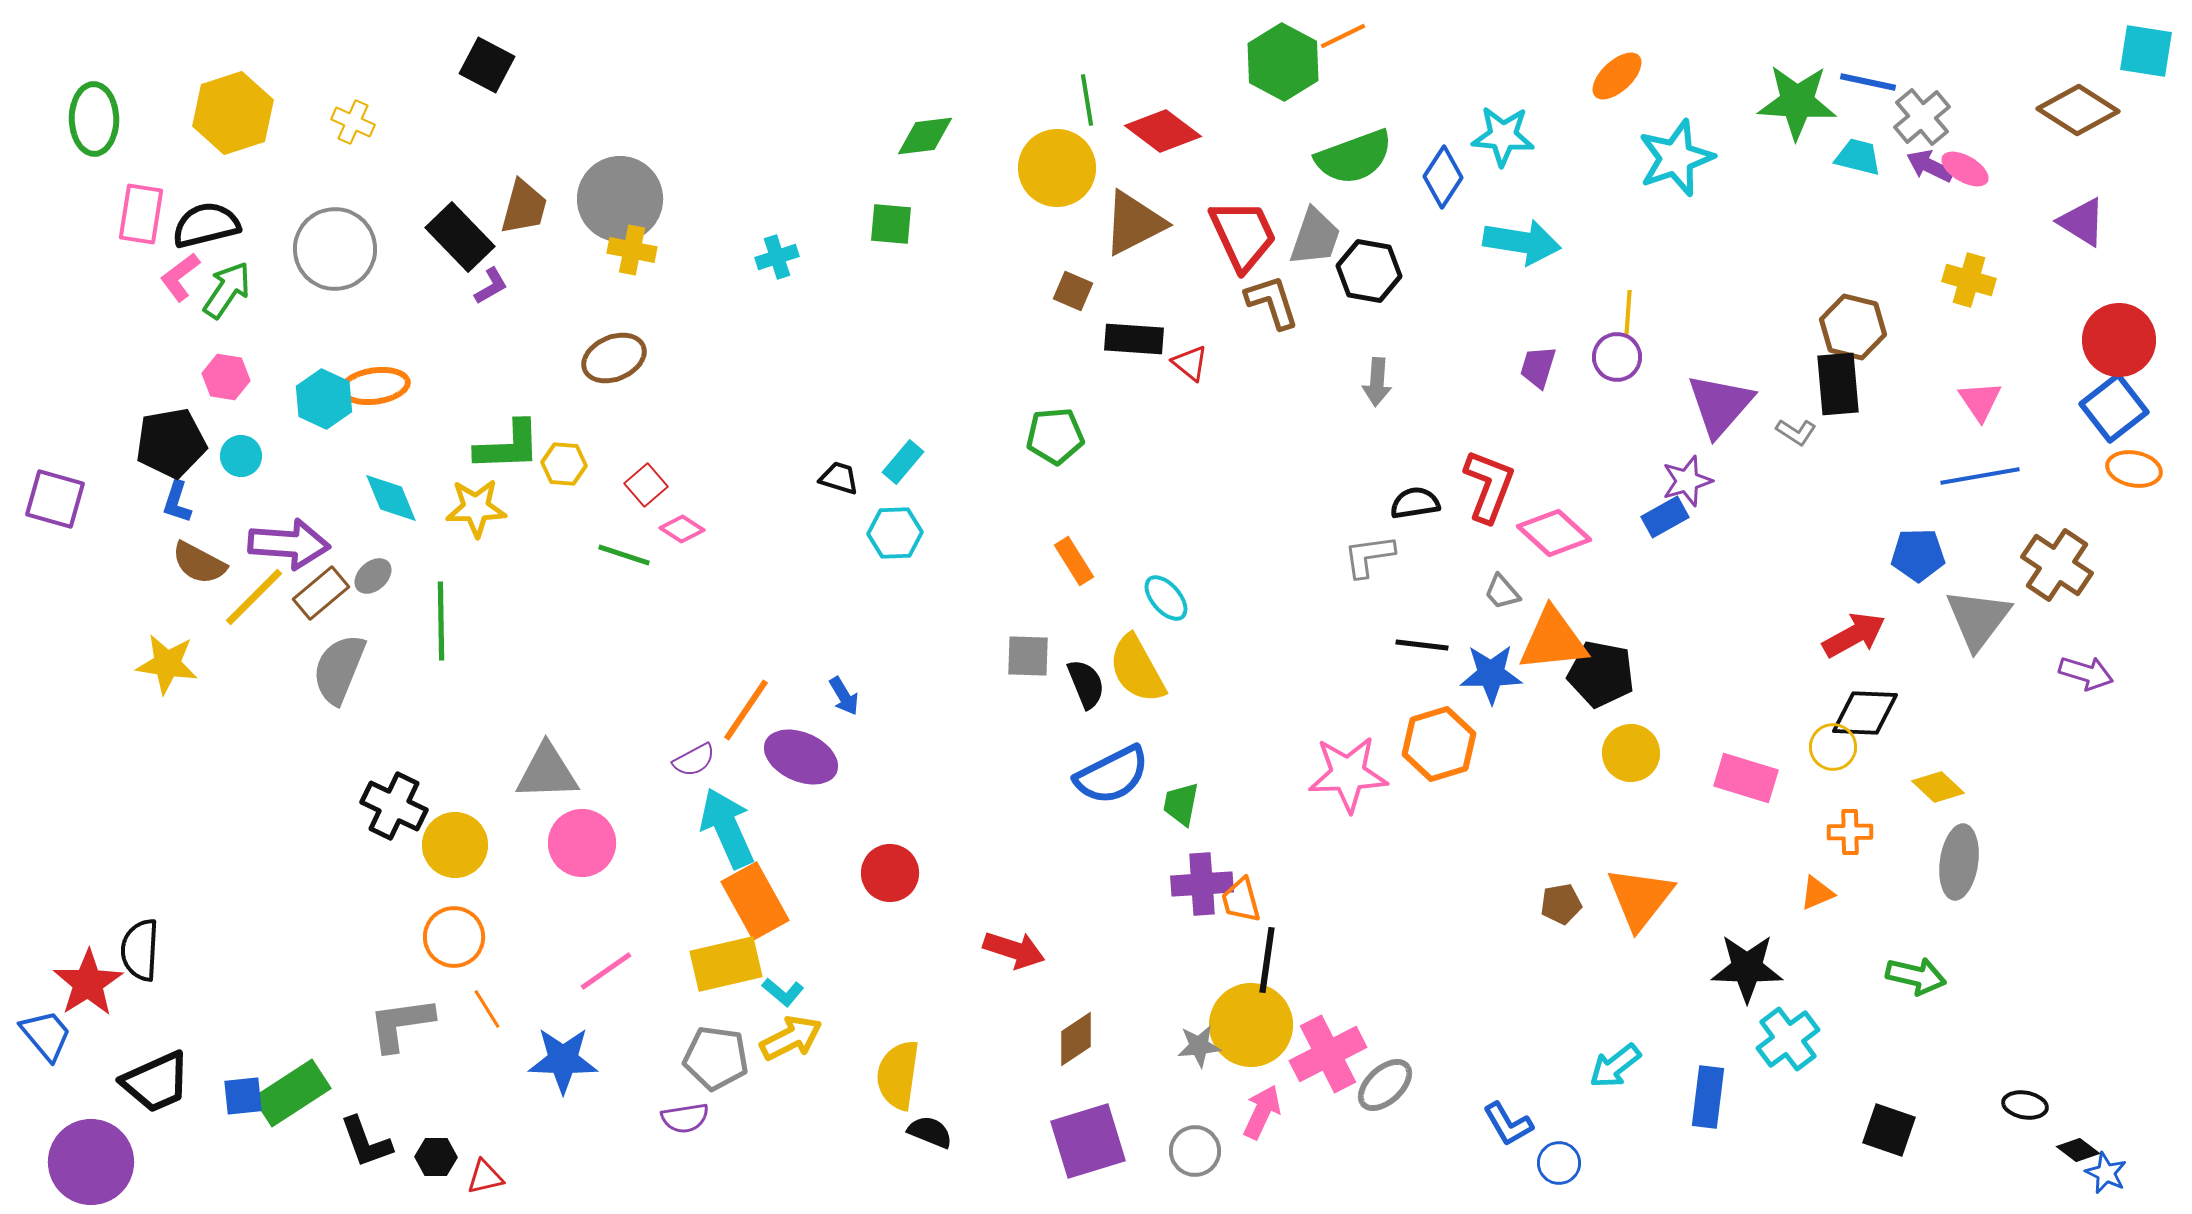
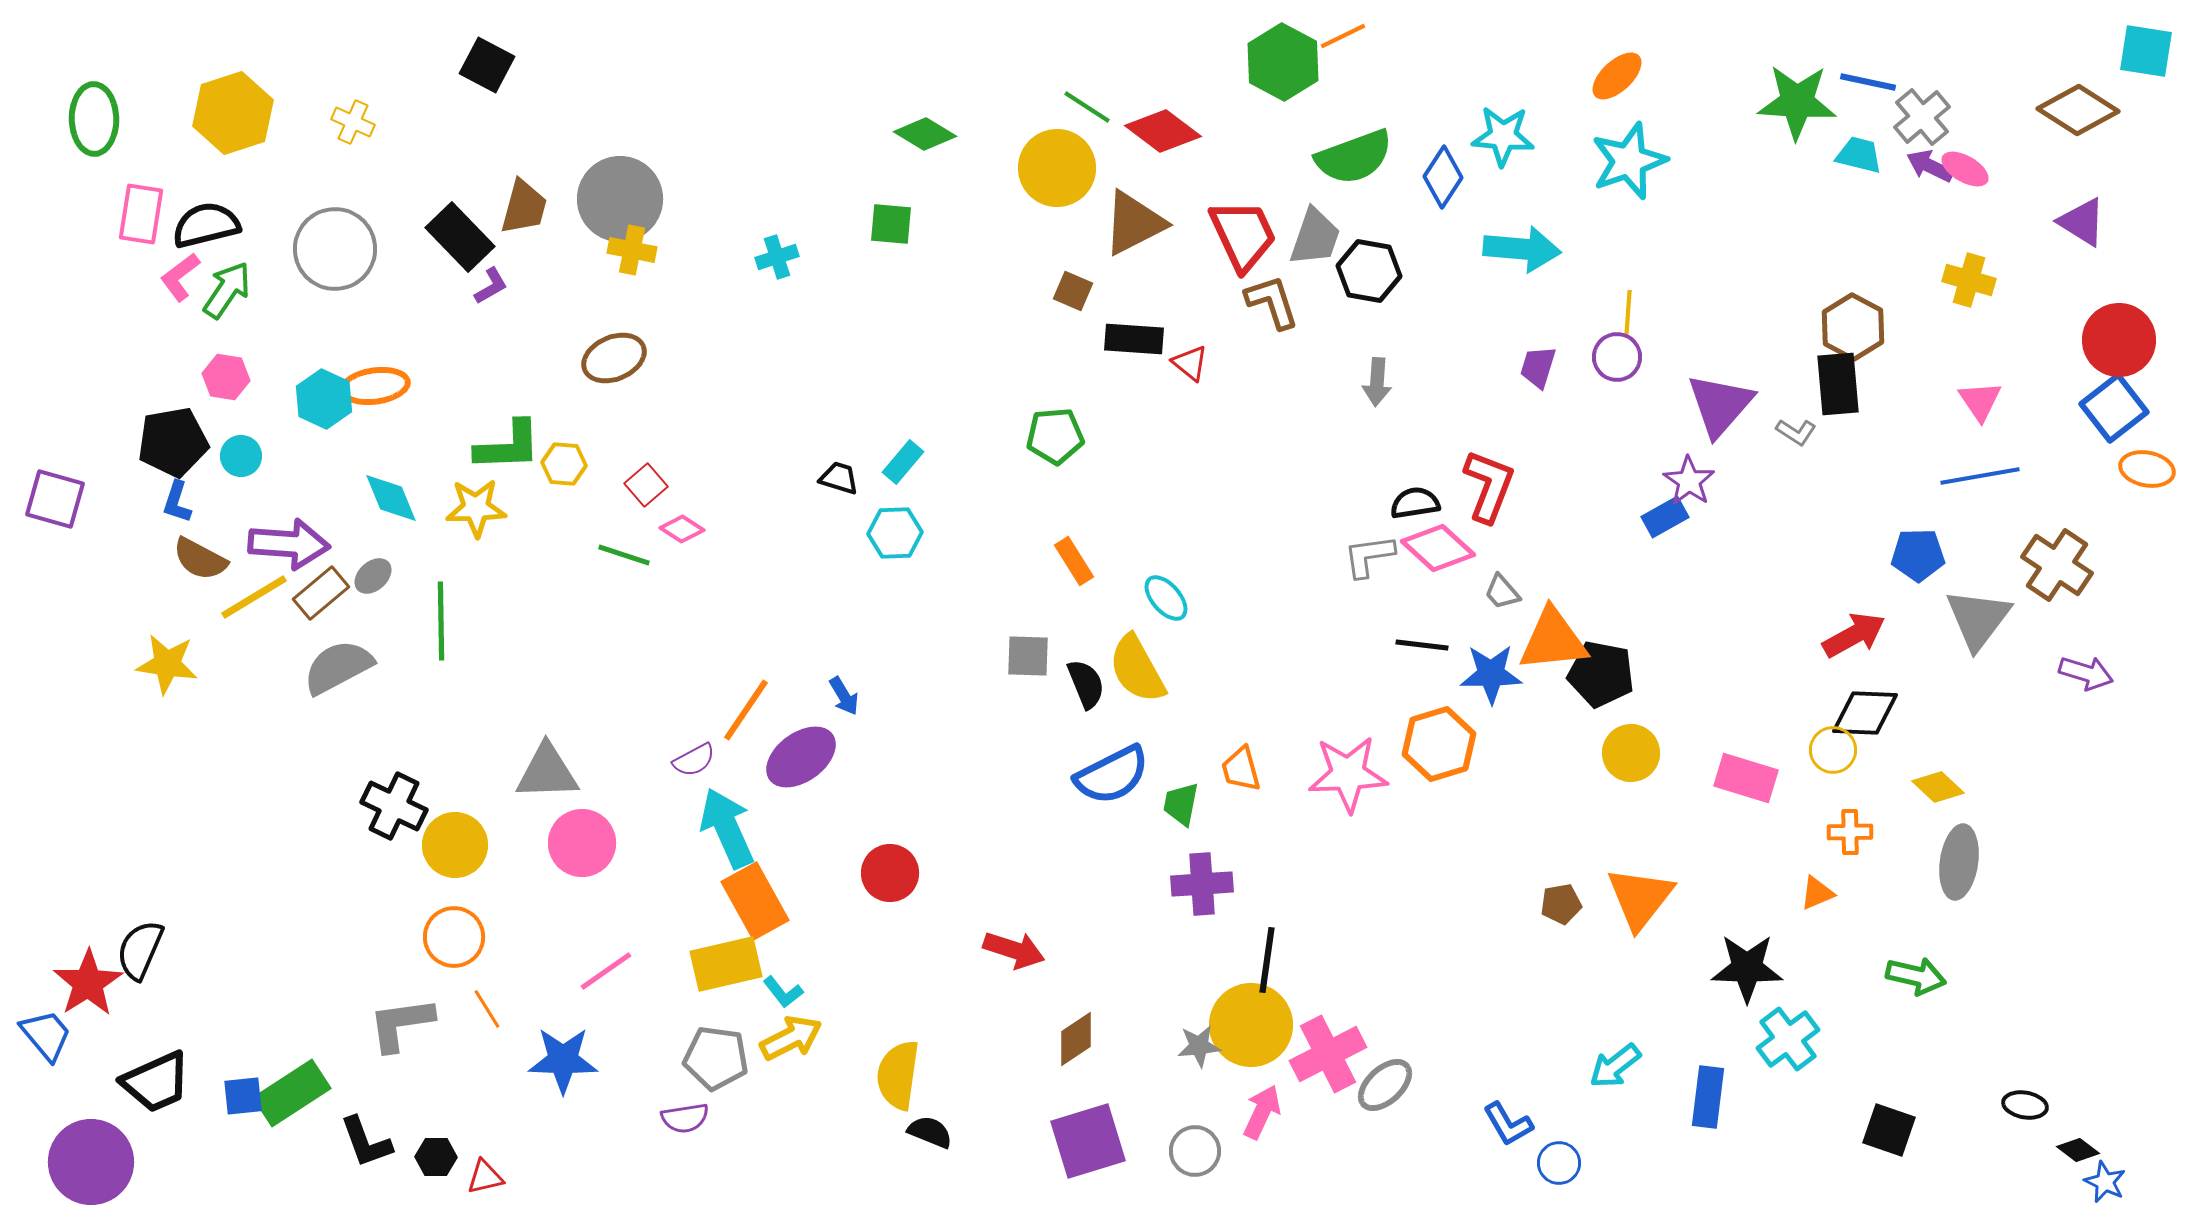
green line at (1087, 100): moved 7 px down; rotated 48 degrees counterclockwise
green diamond at (925, 136): moved 2 px up; rotated 38 degrees clockwise
cyan trapezoid at (1858, 157): moved 1 px right, 2 px up
cyan star at (1676, 158): moved 47 px left, 3 px down
cyan arrow at (1522, 242): moved 7 px down; rotated 4 degrees counterclockwise
brown hexagon at (1853, 327): rotated 14 degrees clockwise
black pentagon at (171, 443): moved 2 px right, 1 px up
orange ellipse at (2134, 469): moved 13 px right
purple star at (1687, 481): moved 2 px right; rotated 21 degrees counterclockwise
pink diamond at (1554, 533): moved 116 px left, 15 px down
brown semicircle at (199, 563): moved 1 px right, 4 px up
yellow line at (254, 597): rotated 14 degrees clockwise
gray semicircle at (339, 669): moved 1 px left, 2 px up; rotated 40 degrees clockwise
yellow circle at (1833, 747): moved 3 px down
purple ellipse at (801, 757): rotated 60 degrees counterclockwise
orange trapezoid at (1241, 900): moved 131 px up
black semicircle at (140, 950): rotated 20 degrees clockwise
cyan L-shape at (783, 992): rotated 12 degrees clockwise
blue star at (2106, 1173): moved 1 px left, 9 px down
